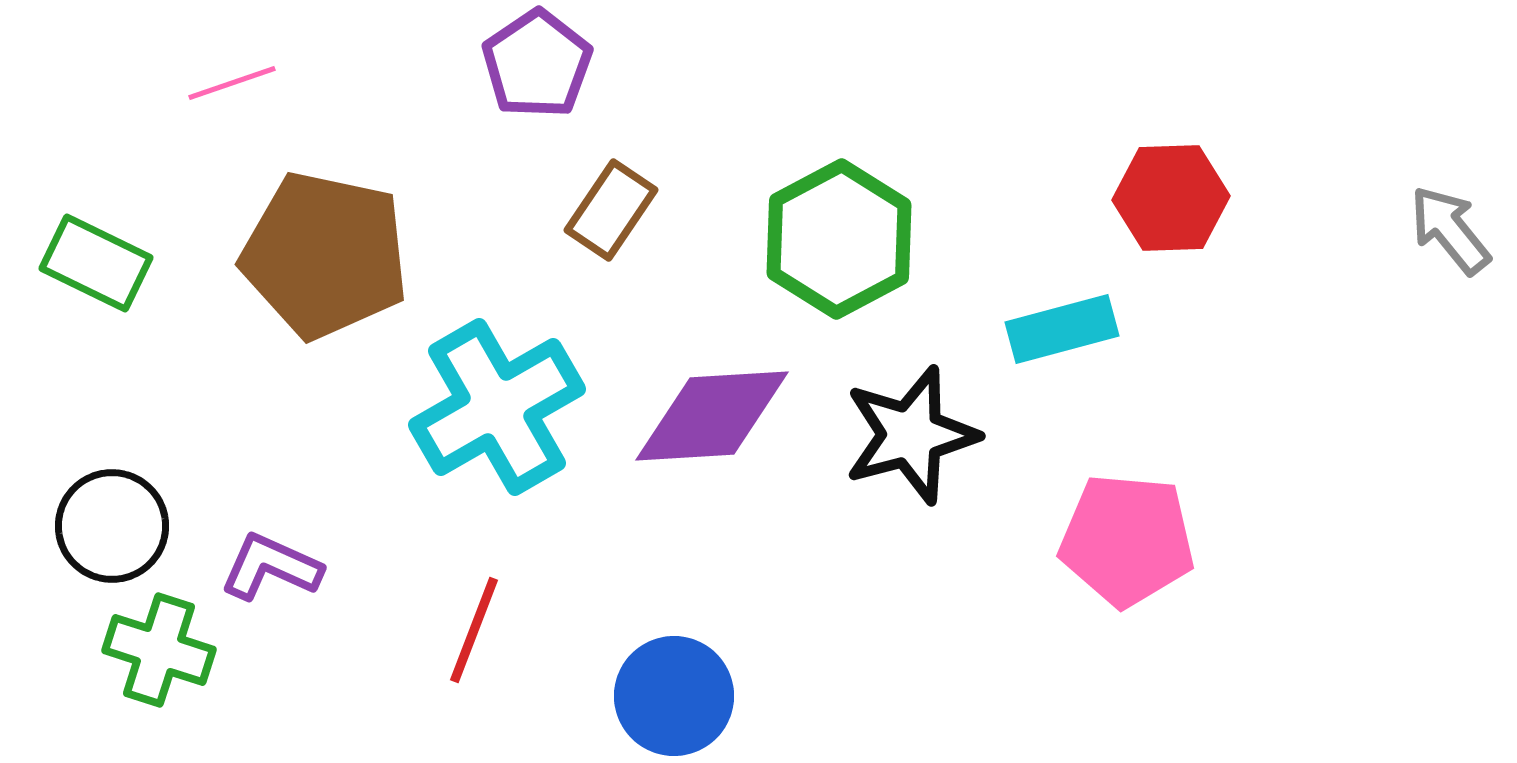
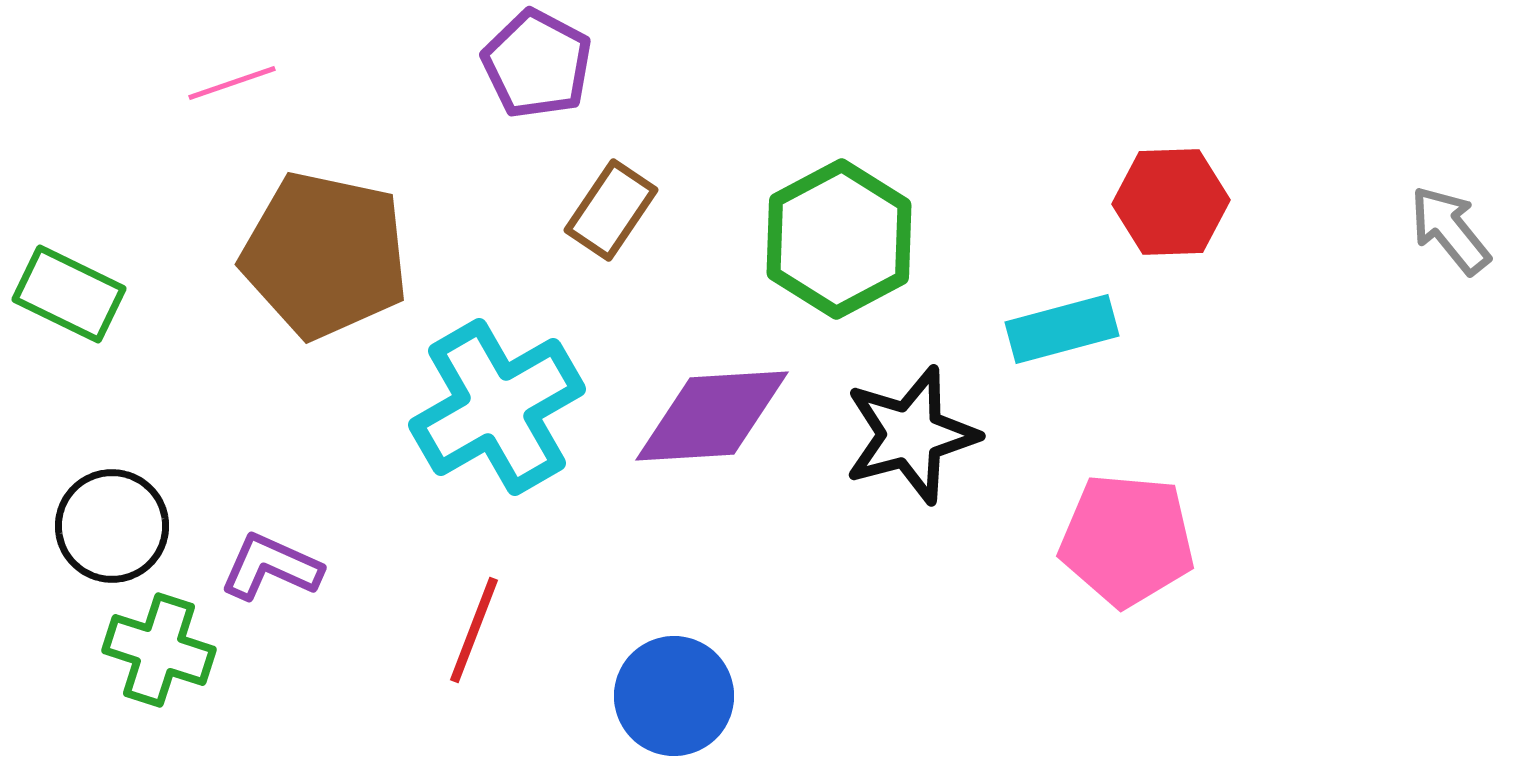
purple pentagon: rotated 10 degrees counterclockwise
red hexagon: moved 4 px down
green rectangle: moved 27 px left, 31 px down
